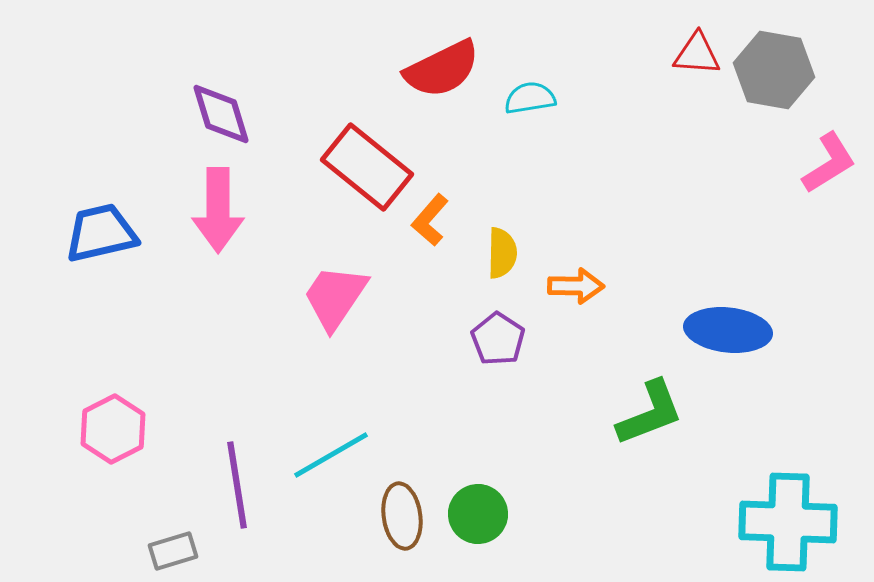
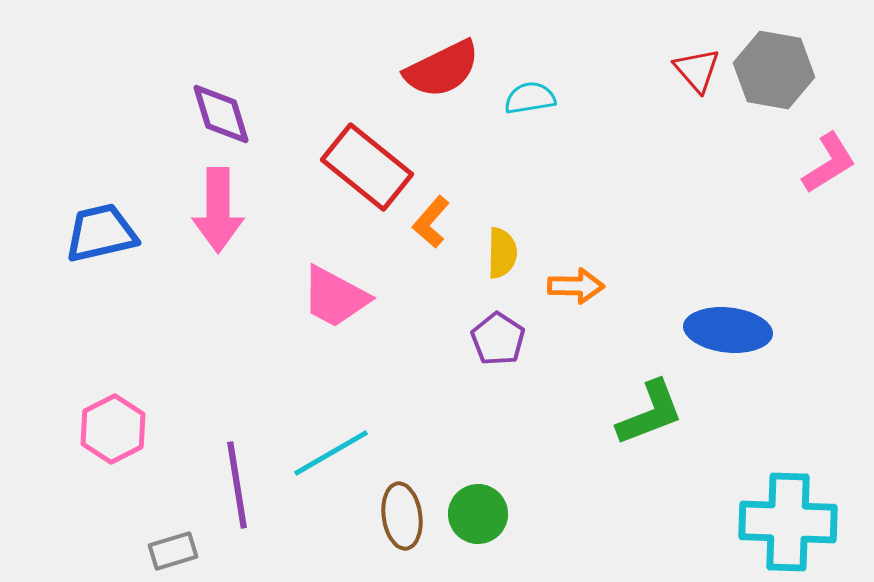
red triangle: moved 16 px down; rotated 45 degrees clockwise
orange L-shape: moved 1 px right, 2 px down
pink trapezoid: rotated 96 degrees counterclockwise
cyan line: moved 2 px up
